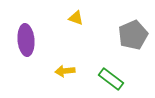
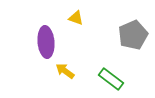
purple ellipse: moved 20 px right, 2 px down
yellow arrow: rotated 42 degrees clockwise
